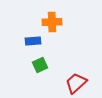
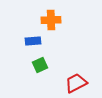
orange cross: moved 1 px left, 2 px up
red trapezoid: rotated 15 degrees clockwise
